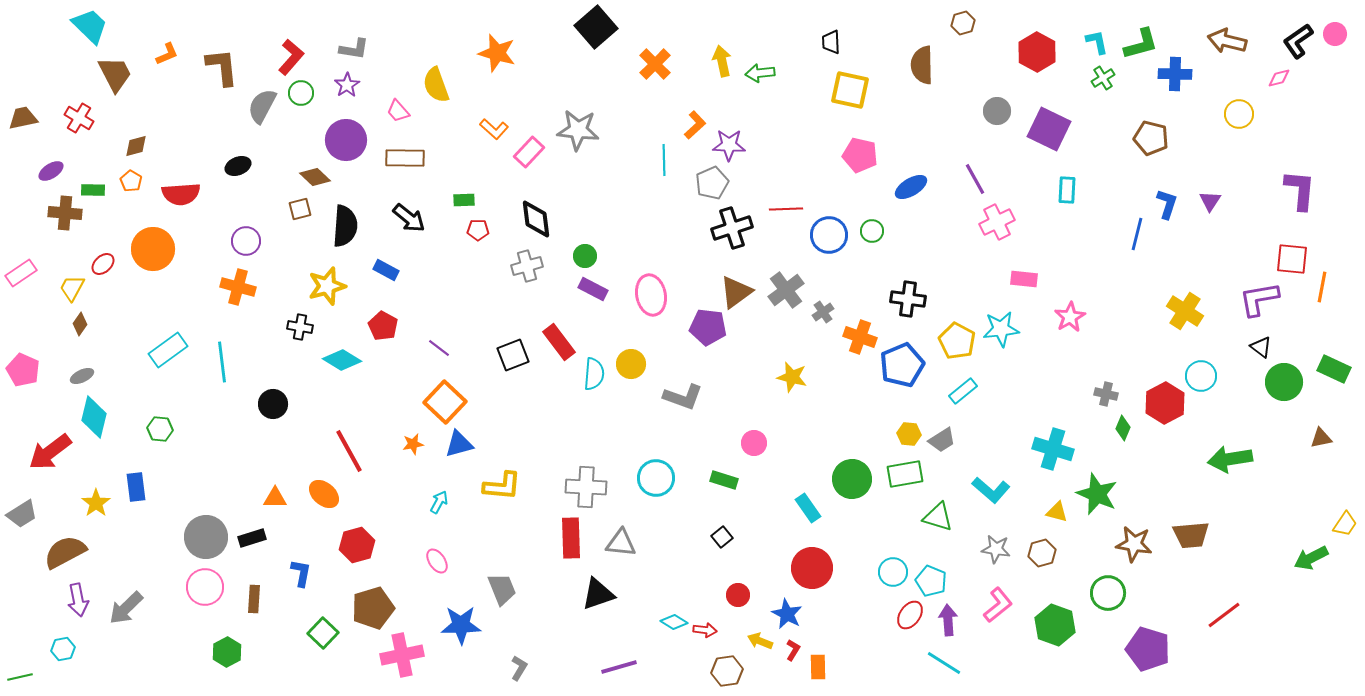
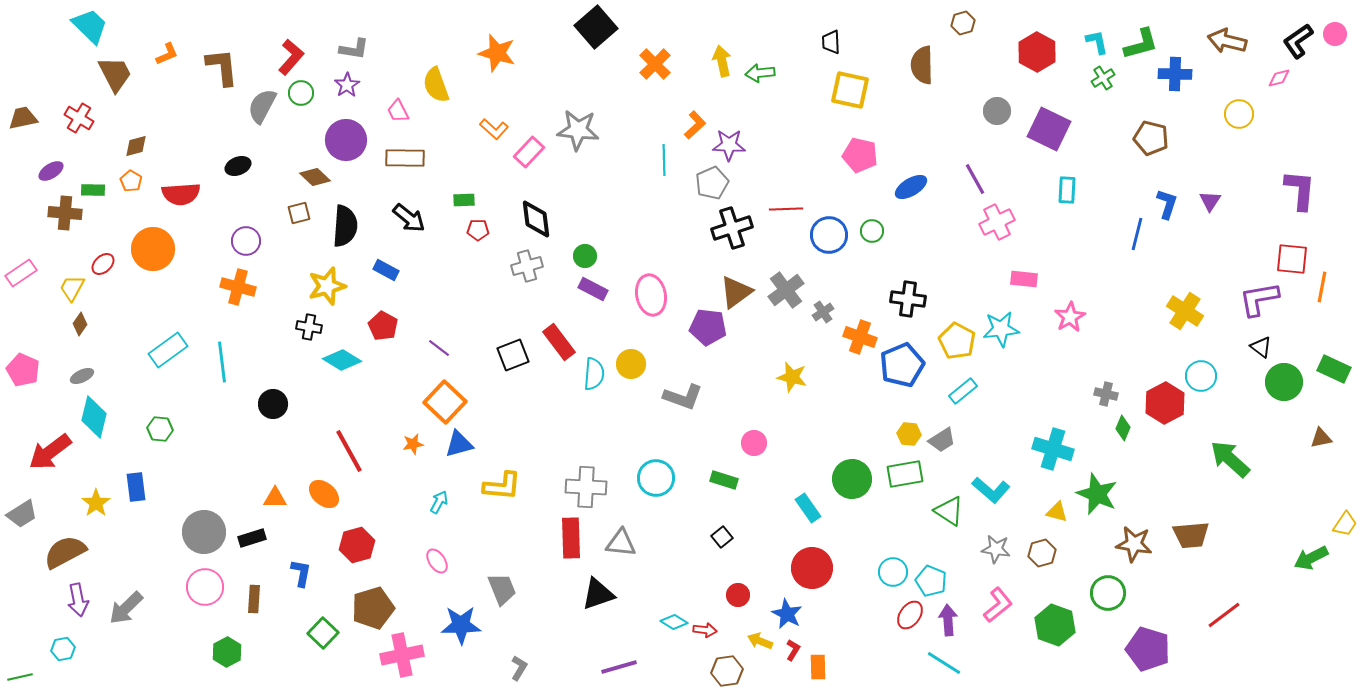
pink trapezoid at (398, 111): rotated 15 degrees clockwise
brown square at (300, 209): moved 1 px left, 4 px down
black cross at (300, 327): moved 9 px right
green arrow at (1230, 459): rotated 51 degrees clockwise
green triangle at (938, 517): moved 11 px right, 6 px up; rotated 16 degrees clockwise
gray circle at (206, 537): moved 2 px left, 5 px up
